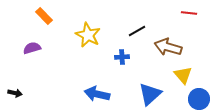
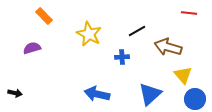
yellow star: moved 1 px right, 1 px up
blue circle: moved 4 px left
